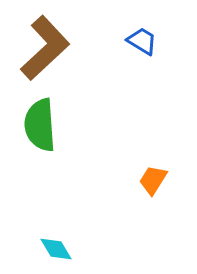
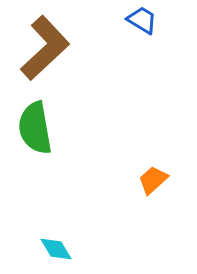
blue trapezoid: moved 21 px up
green semicircle: moved 5 px left, 3 px down; rotated 6 degrees counterclockwise
orange trapezoid: rotated 16 degrees clockwise
